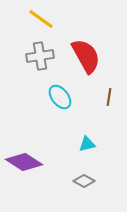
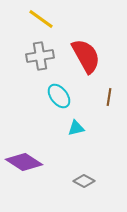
cyan ellipse: moved 1 px left, 1 px up
cyan triangle: moved 11 px left, 16 px up
